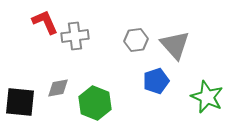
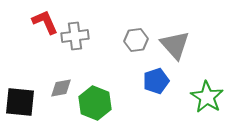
gray diamond: moved 3 px right
green star: rotated 8 degrees clockwise
